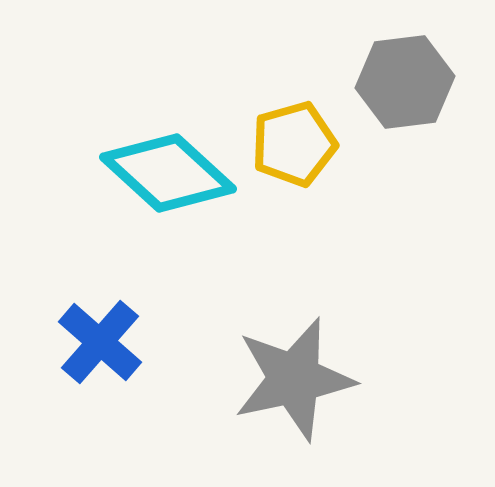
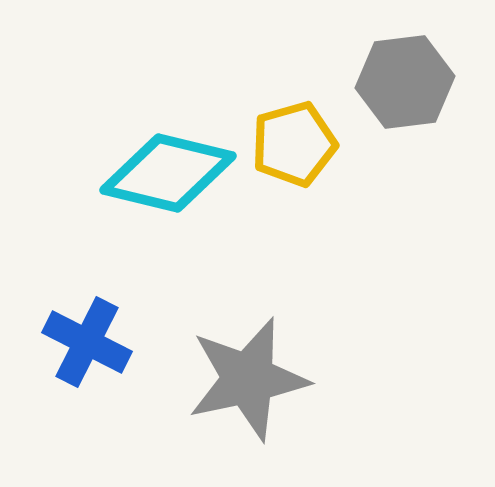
cyan diamond: rotated 29 degrees counterclockwise
blue cross: moved 13 px left; rotated 14 degrees counterclockwise
gray star: moved 46 px left
